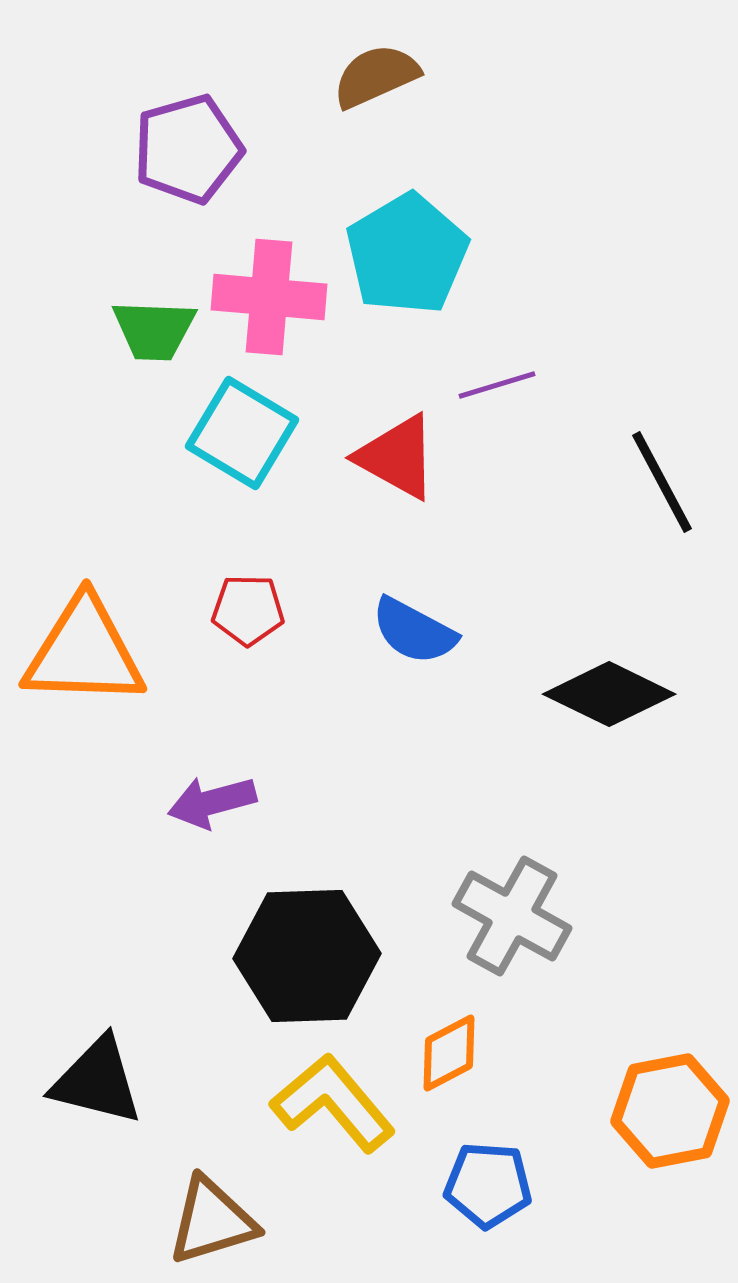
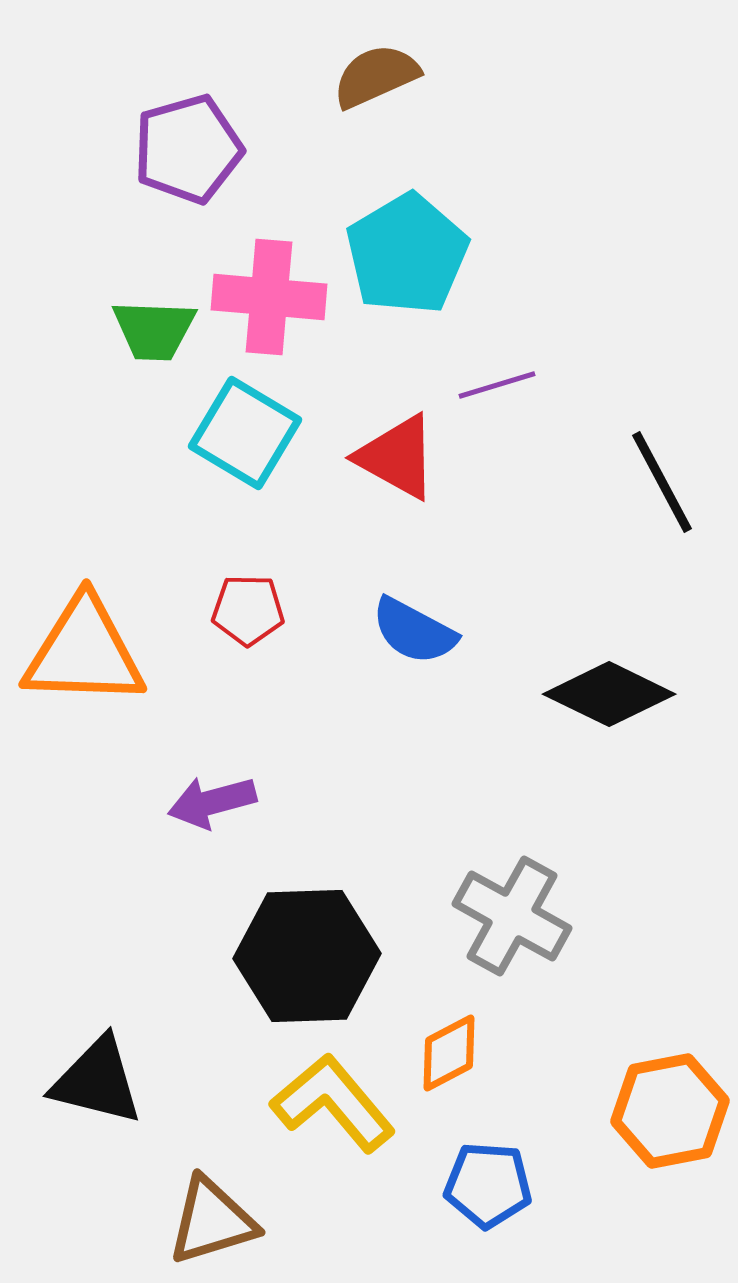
cyan square: moved 3 px right
